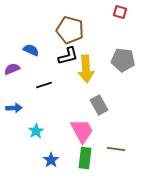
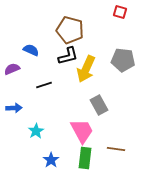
yellow arrow: rotated 28 degrees clockwise
